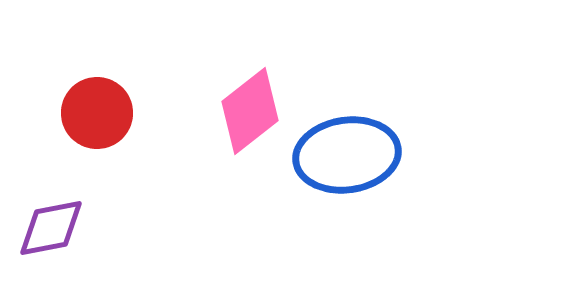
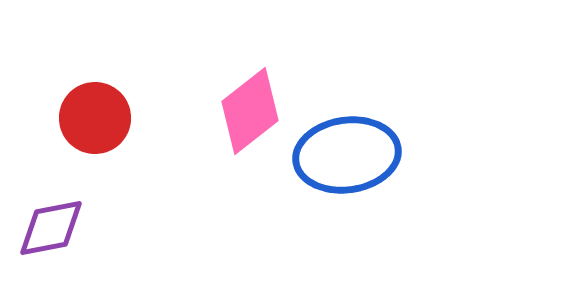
red circle: moved 2 px left, 5 px down
